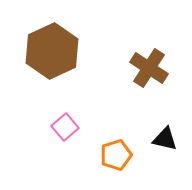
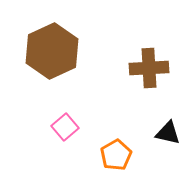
brown cross: rotated 36 degrees counterclockwise
black triangle: moved 3 px right, 6 px up
orange pentagon: rotated 12 degrees counterclockwise
